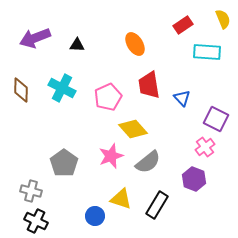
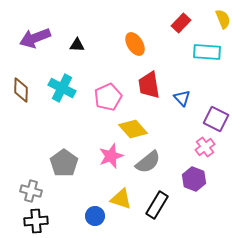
red rectangle: moved 2 px left, 2 px up; rotated 12 degrees counterclockwise
black cross: rotated 30 degrees counterclockwise
